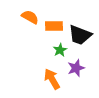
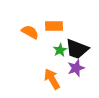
orange semicircle: moved 15 px down
black trapezoid: moved 3 px left, 14 px down
